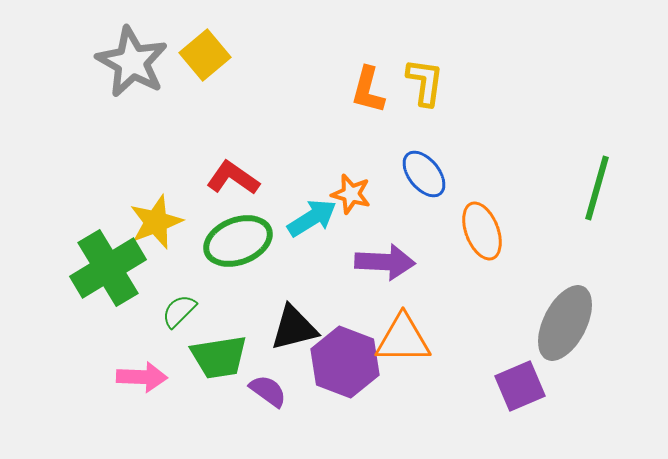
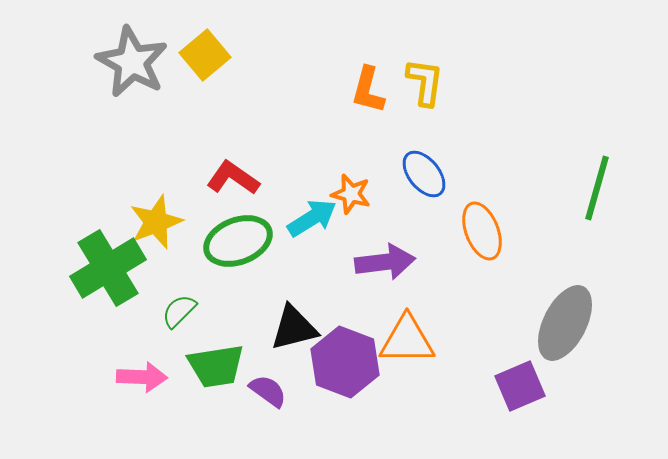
purple arrow: rotated 10 degrees counterclockwise
orange triangle: moved 4 px right, 1 px down
green trapezoid: moved 3 px left, 9 px down
